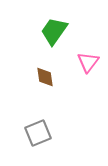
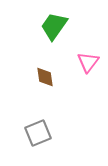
green trapezoid: moved 5 px up
